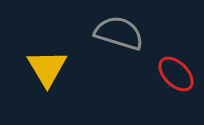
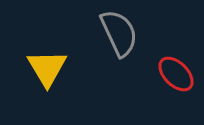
gray semicircle: rotated 48 degrees clockwise
